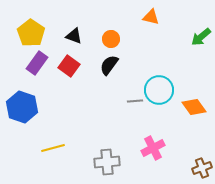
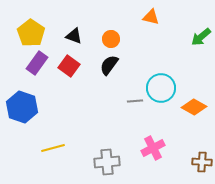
cyan circle: moved 2 px right, 2 px up
orange diamond: rotated 25 degrees counterclockwise
brown cross: moved 6 px up; rotated 24 degrees clockwise
